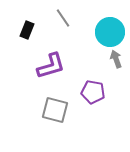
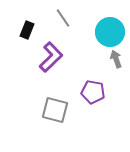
purple L-shape: moved 9 px up; rotated 28 degrees counterclockwise
